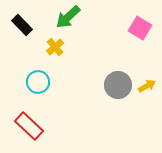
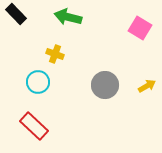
green arrow: rotated 56 degrees clockwise
black rectangle: moved 6 px left, 11 px up
yellow cross: moved 7 px down; rotated 30 degrees counterclockwise
gray circle: moved 13 px left
red rectangle: moved 5 px right
